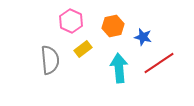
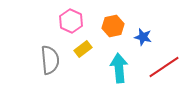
red line: moved 5 px right, 4 px down
